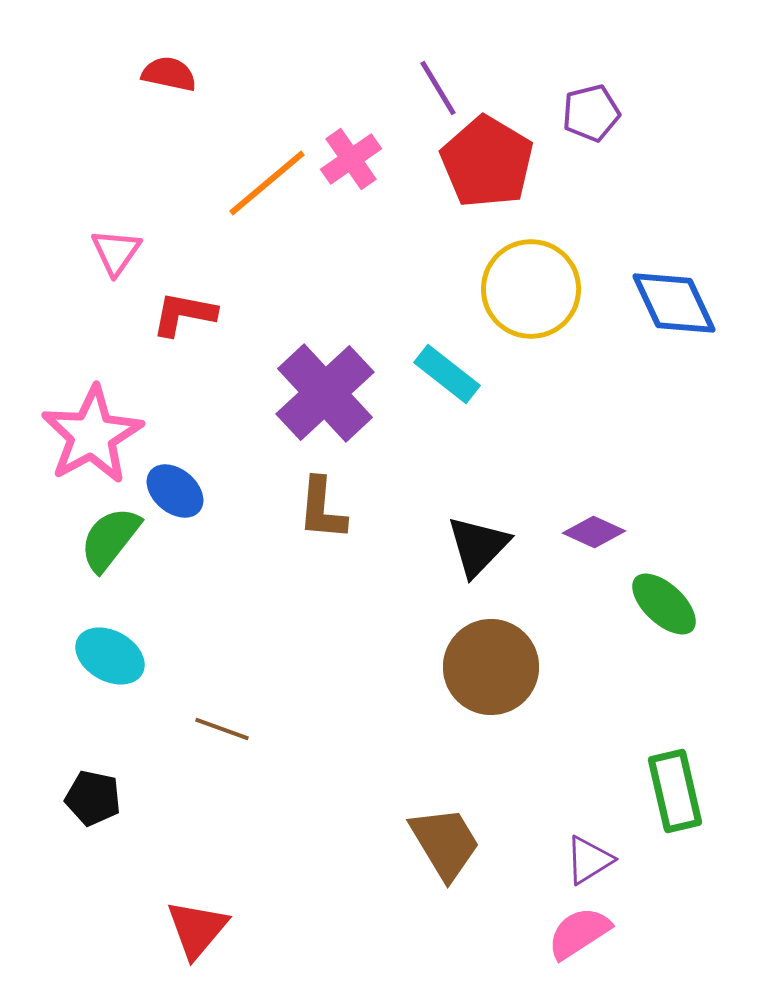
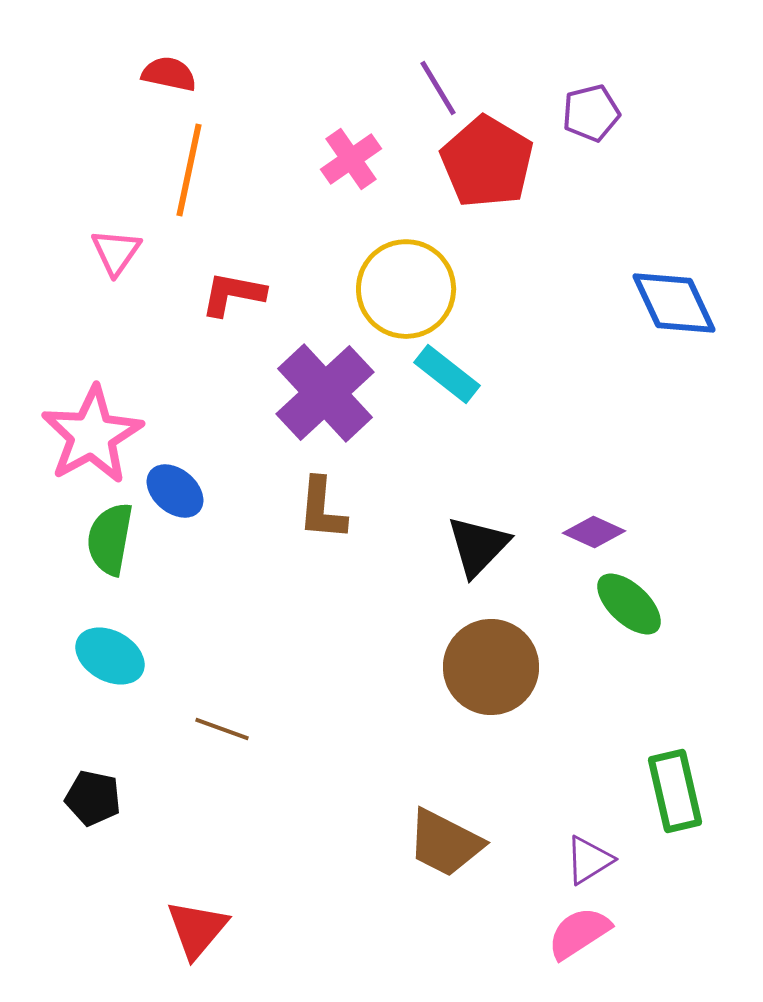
orange line: moved 78 px left, 13 px up; rotated 38 degrees counterclockwise
yellow circle: moved 125 px left
red L-shape: moved 49 px right, 20 px up
green semicircle: rotated 28 degrees counterclockwise
green ellipse: moved 35 px left
brown trapezoid: rotated 148 degrees clockwise
